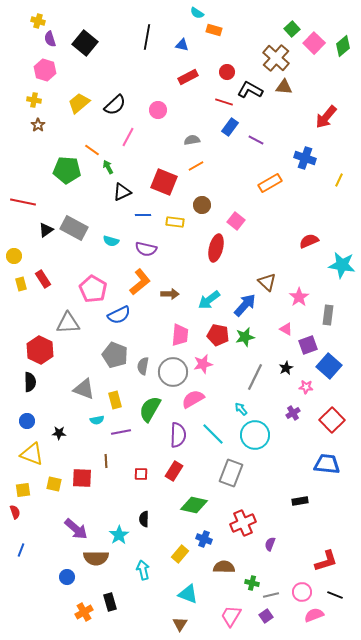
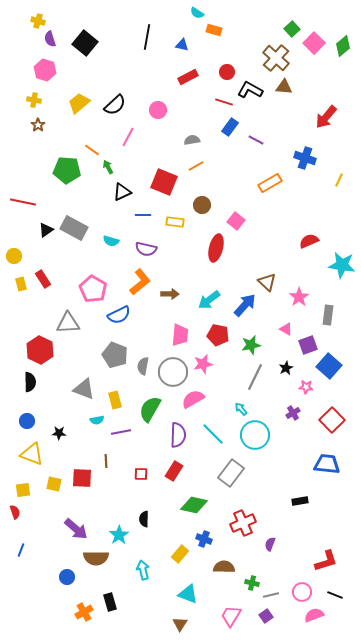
green star at (245, 337): moved 6 px right, 8 px down
gray rectangle at (231, 473): rotated 16 degrees clockwise
